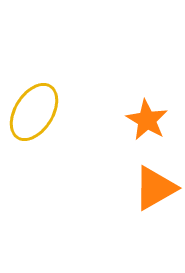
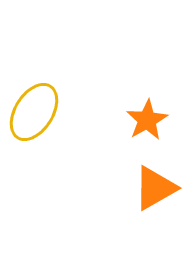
orange star: rotated 12 degrees clockwise
